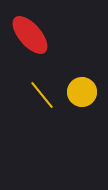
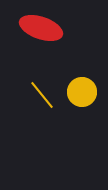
red ellipse: moved 11 px right, 7 px up; rotated 30 degrees counterclockwise
